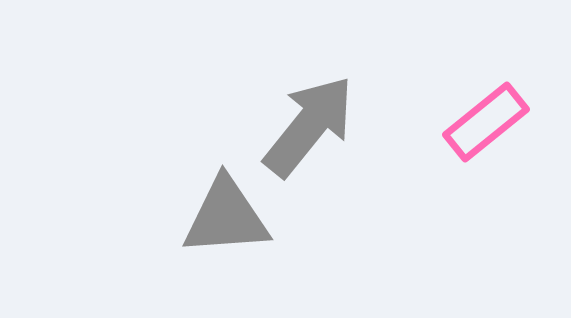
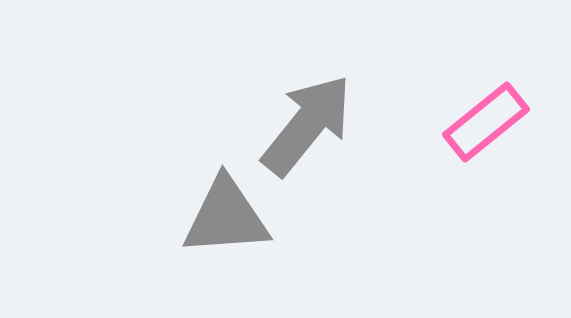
gray arrow: moved 2 px left, 1 px up
